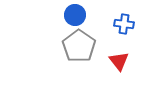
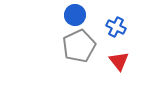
blue cross: moved 8 px left, 3 px down; rotated 18 degrees clockwise
gray pentagon: rotated 12 degrees clockwise
